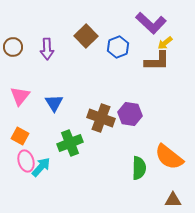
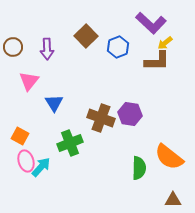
pink triangle: moved 9 px right, 15 px up
